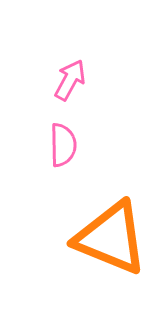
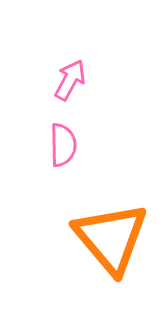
orange triangle: rotated 28 degrees clockwise
